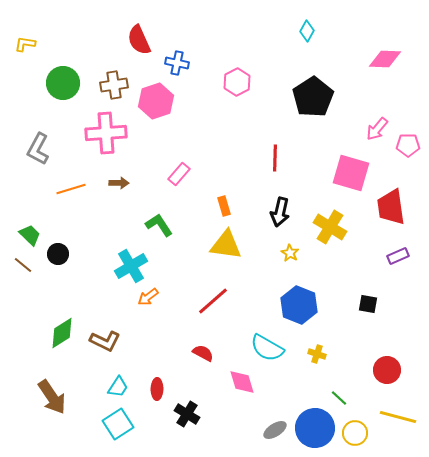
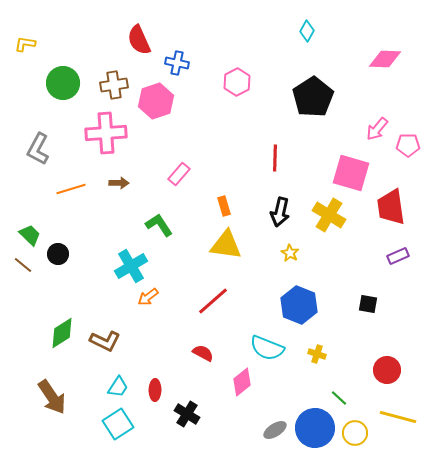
yellow cross at (330, 227): moved 1 px left, 12 px up
cyan semicircle at (267, 348): rotated 8 degrees counterclockwise
pink diamond at (242, 382): rotated 68 degrees clockwise
red ellipse at (157, 389): moved 2 px left, 1 px down
